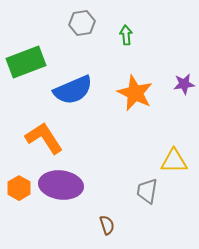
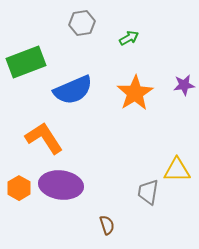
green arrow: moved 3 px right, 3 px down; rotated 66 degrees clockwise
purple star: moved 1 px down
orange star: rotated 15 degrees clockwise
yellow triangle: moved 3 px right, 9 px down
gray trapezoid: moved 1 px right, 1 px down
